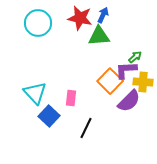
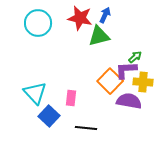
blue arrow: moved 2 px right
green triangle: rotated 10 degrees counterclockwise
purple semicircle: rotated 125 degrees counterclockwise
black line: rotated 70 degrees clockwise
